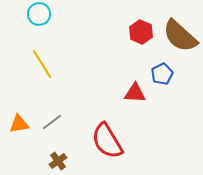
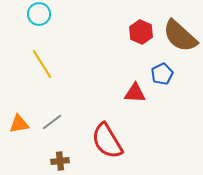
brown cross: moved 2 px right; rotated 30 degrees clockwise
